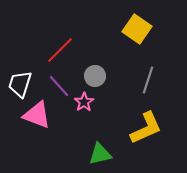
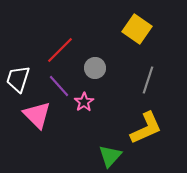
gray circle: moved 8 px up
white trapezoid: moved 2 px left, 5 px up
pink triangle: rotated 24 degrees clockwise
green triangle: moved 10 px right, 2 px down; rotated 35 degrees counterclockwise
